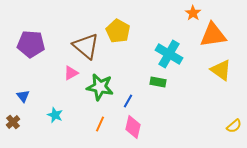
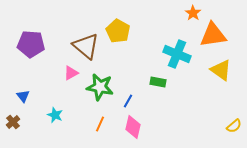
cyan cross: moved 8 px right; rotated 8 degrees counterclockwise
